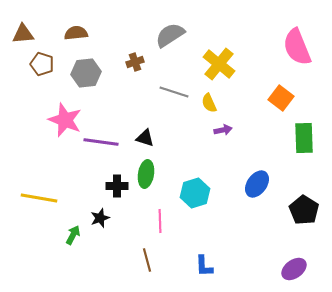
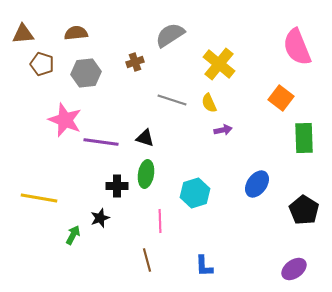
gray line: moved 2 px left, 8 px down
